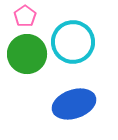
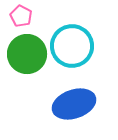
pink pentagon: moved 4 px left; rotated 10 degrees counterclockwise
cyan circle: moved 1 px left, 4 px down
